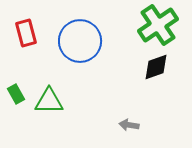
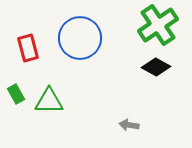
red rectangle: moved 2 px right, 15 px down
blue circle: moved 3 px up
black diamond: rotated 48 degrees clockwise
